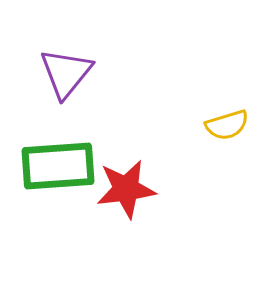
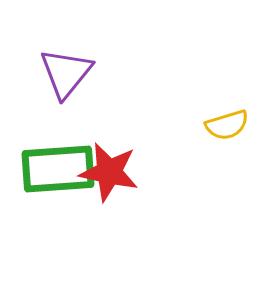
green rectangle: moved 3 px down
red star: moved 17 px left, 17 px up; rotated 20 degrees clockwise
